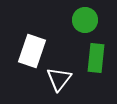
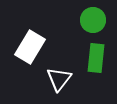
green circle: moved 8 px right
white rectangle: moved 2 px left, 4 px up; rotated 12 degrees clockwise
